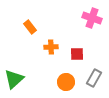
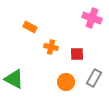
orange rectangle: rotated 24 degrees counterclockwise
orange cross: rotated 16 degrees clockwise
green triangle: rotated 50 degrees counterclockwise
